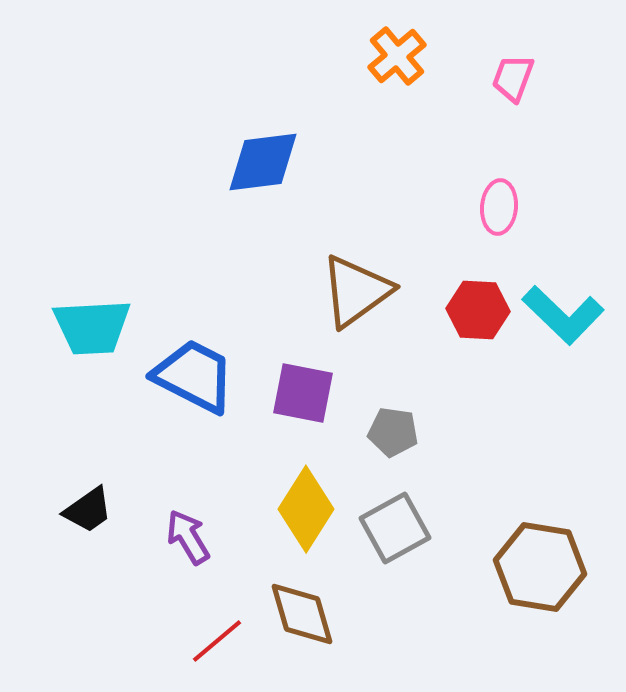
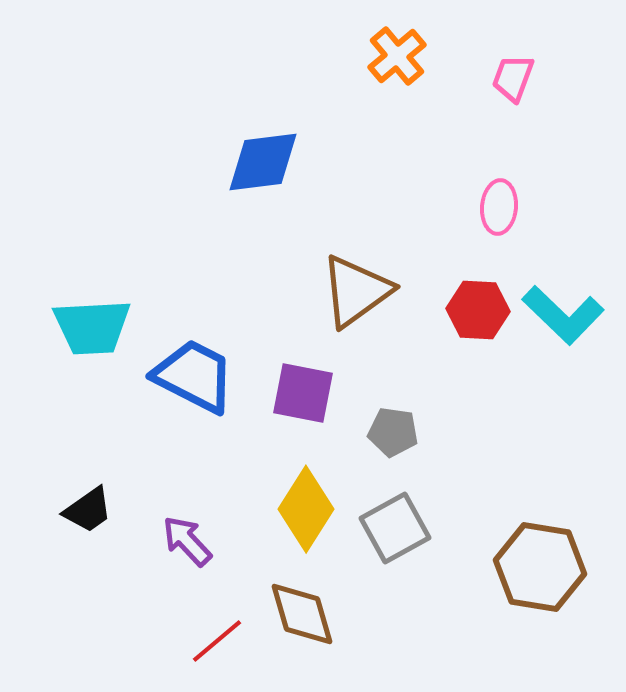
purple arrow: moved 1 px left, 4 px down; rotated 12 degrees counterclockwise
